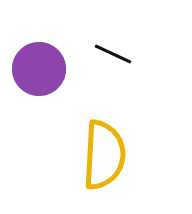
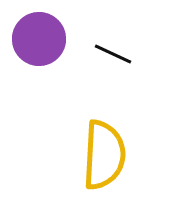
purple circle: moved 30 px up
